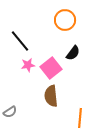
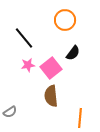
black line: moved 4 px right, 3 px up
